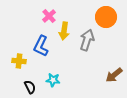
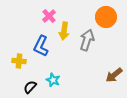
cyan star: rotated 16 degrees clockwise
black semicircle: rotated 112 degrees counterclockwise
